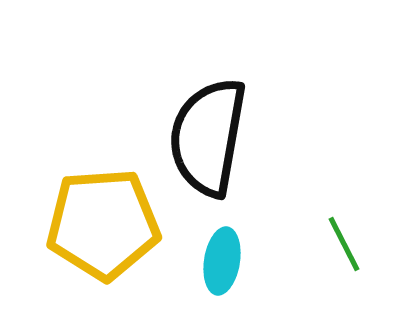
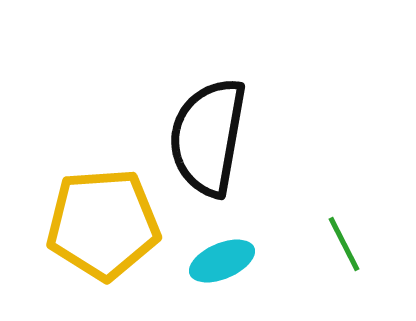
cyan ellipse: rotated 58 degrees clockwise
